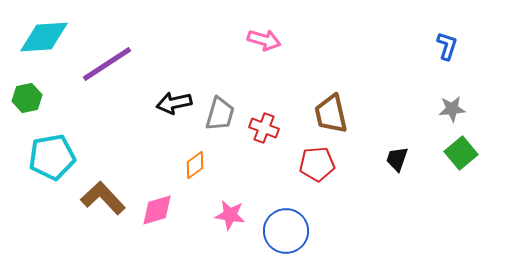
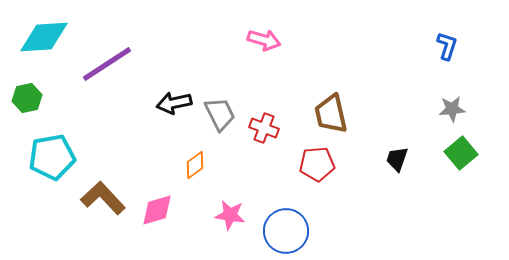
gray trapezoid: rotated 42 degrees counterclockwise
